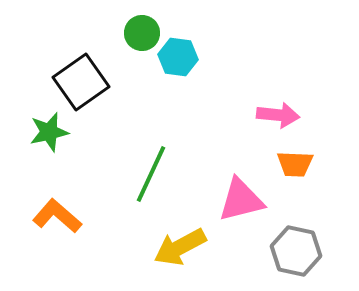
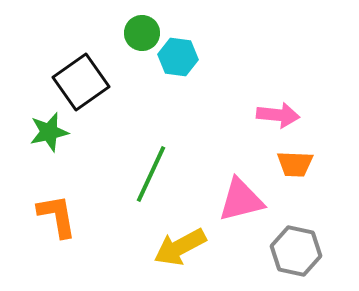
orange L-shape: rotated 39 degrees clockwise
